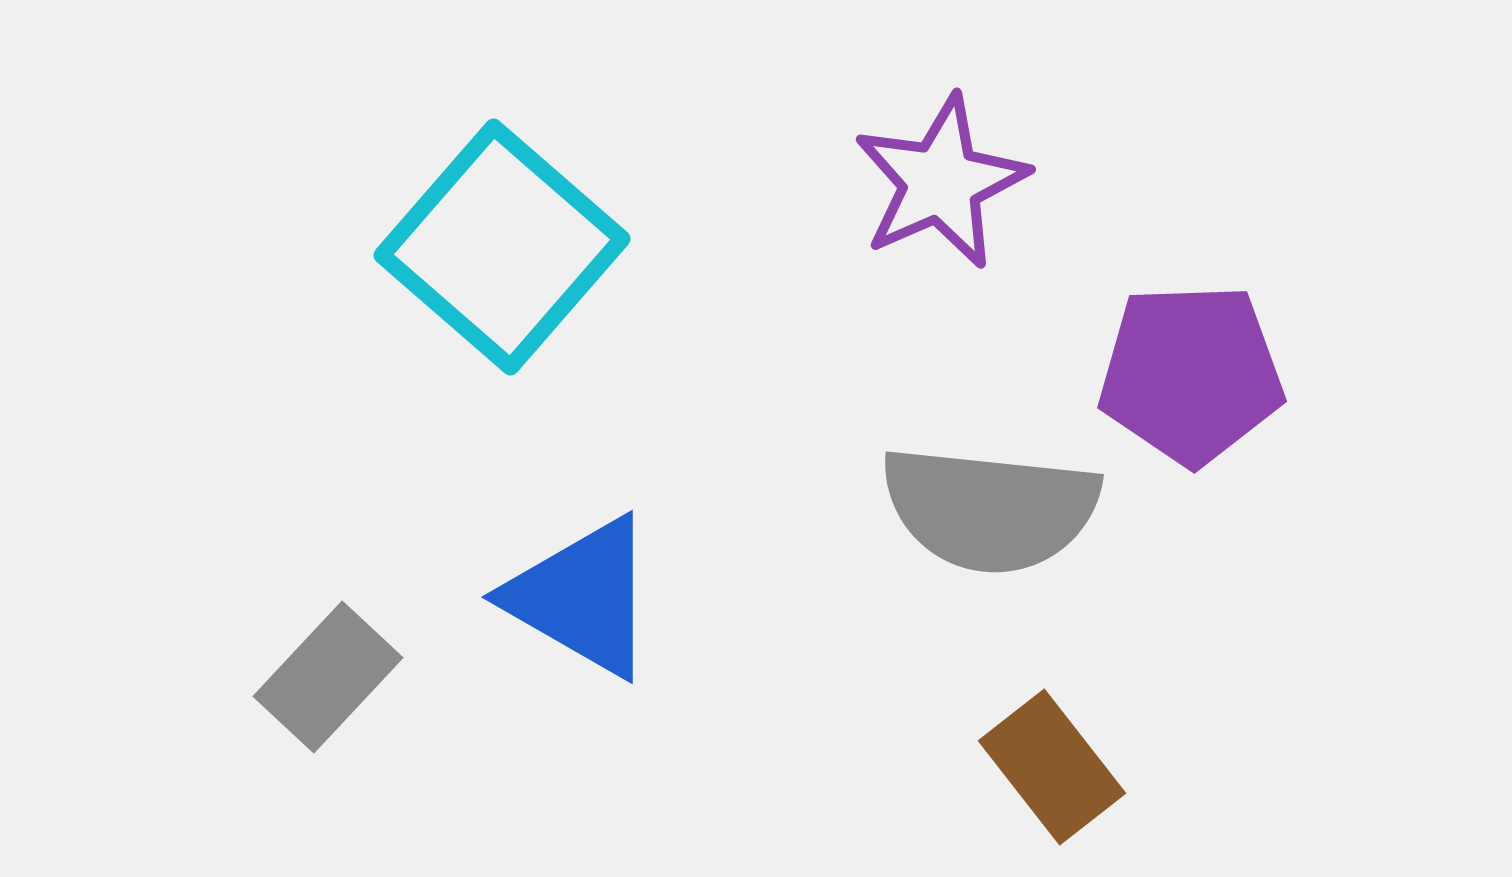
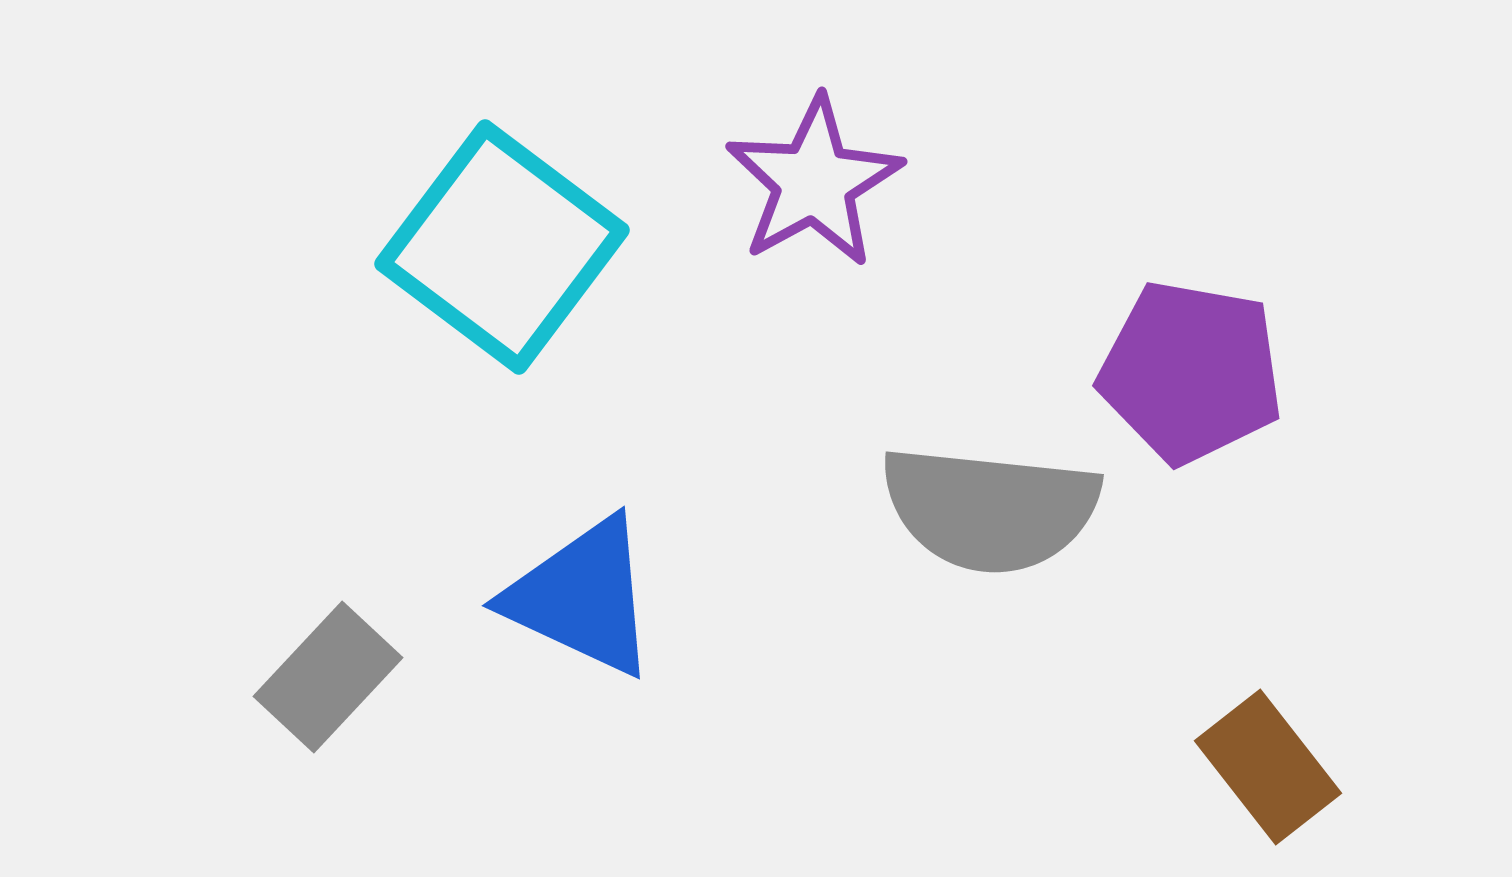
purple star: moved 127 px left; rotated 5 degrees counterclockwise
cyan square: rotated 4 degrees counterclockwise
purple pentagon: moved 2 px up; rotated 12 degrees clockwise
blue triangle: rotated 5 degrees counterclockwise
brown rectangle: moved 216 px right
